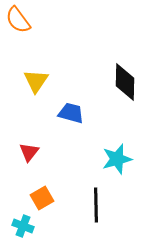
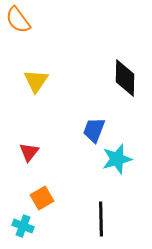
black diamond: moved 4 px up
blue trapezoid: moved 23 px right, 17 px down; rotated 84 degrees counterclockwise
black line: moved 5 px right, 14 px down
